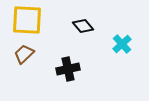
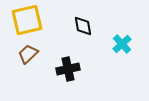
yellow square: rotated 16 degrees counterclockwise
black diamond: rotated 30 degrees clockwise
brown trapezoid: moved 4 px right
